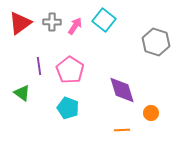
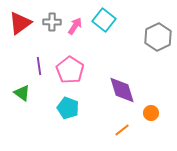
gray hexagon: moved 2 px right, 5 px up; rotated 16 degrees clockwise
orange line: rotated 35 degrees counterclockwise
